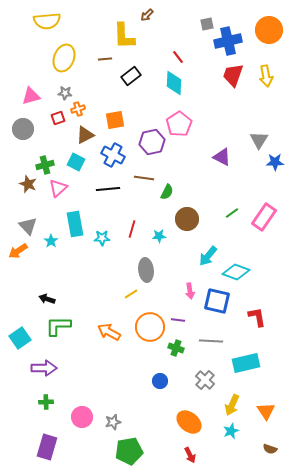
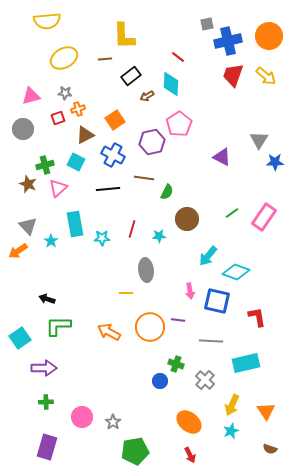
brown arrow at (147, 15): moved 81 px down; rotated 16 degrees clockwise
orange circle at (269, 30): moved 6 px down
red line at (178, 57): rotated 16 degrees counterclockwise
yellow ellipse at (64, 58): rotated 40 degrees clockwise
yellow arrow at (266, 76): rotated 40 degrees counterclockwise
cyan diamond at (174, 83): moved 3 px left, 1 px down
orange square at (115, 120): rotated 24 degrees counterclockwise
yellow line at (131, 294): moved 5 px left, 1 px up; rotated 32 degrees clockwise
green cross at (176, 348): moved 16 px down
gray star at (113, 422): rotated 21 degrees counterclockwise
green pentagon at (129, 451): moved 6 px right
